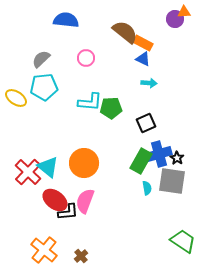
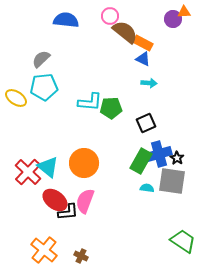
purple circle: moved 2 px left
pink circle: moved 24 px right, 42 px up
cyan semicircle: rotated 72 degrees counterclockwise
brown cross: rotated 24 degrees counterclockwise
